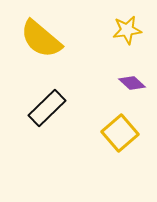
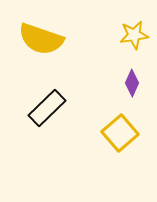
yellow star: moved 7 px right, 5 px down
yellow semicircle: rotated 21 degrees counterclockwise
purple diamond: rotated 72 degrees clockwise
